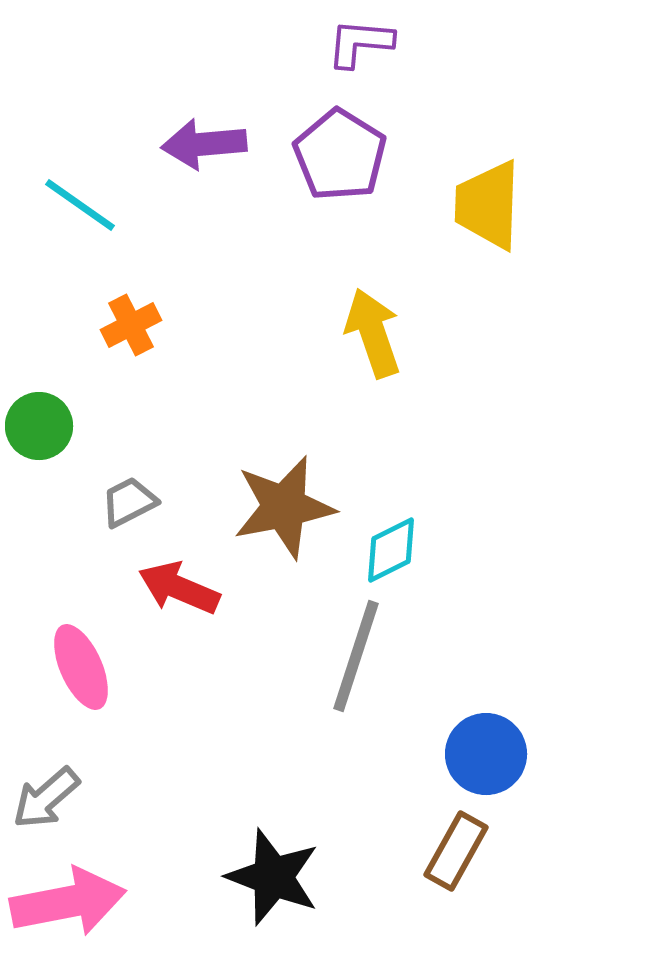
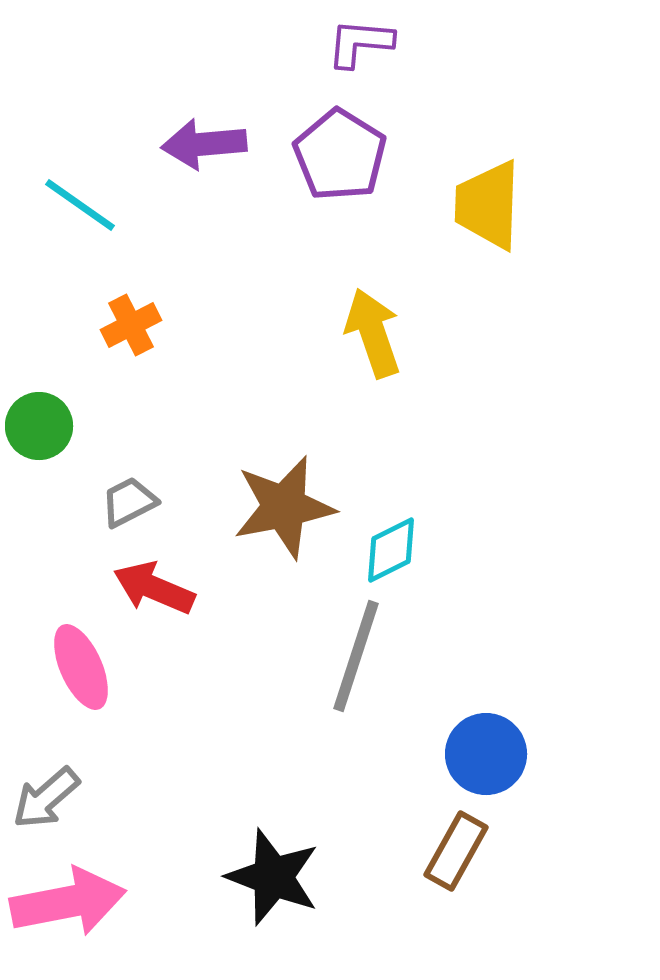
red arrow: moved 25 px left
